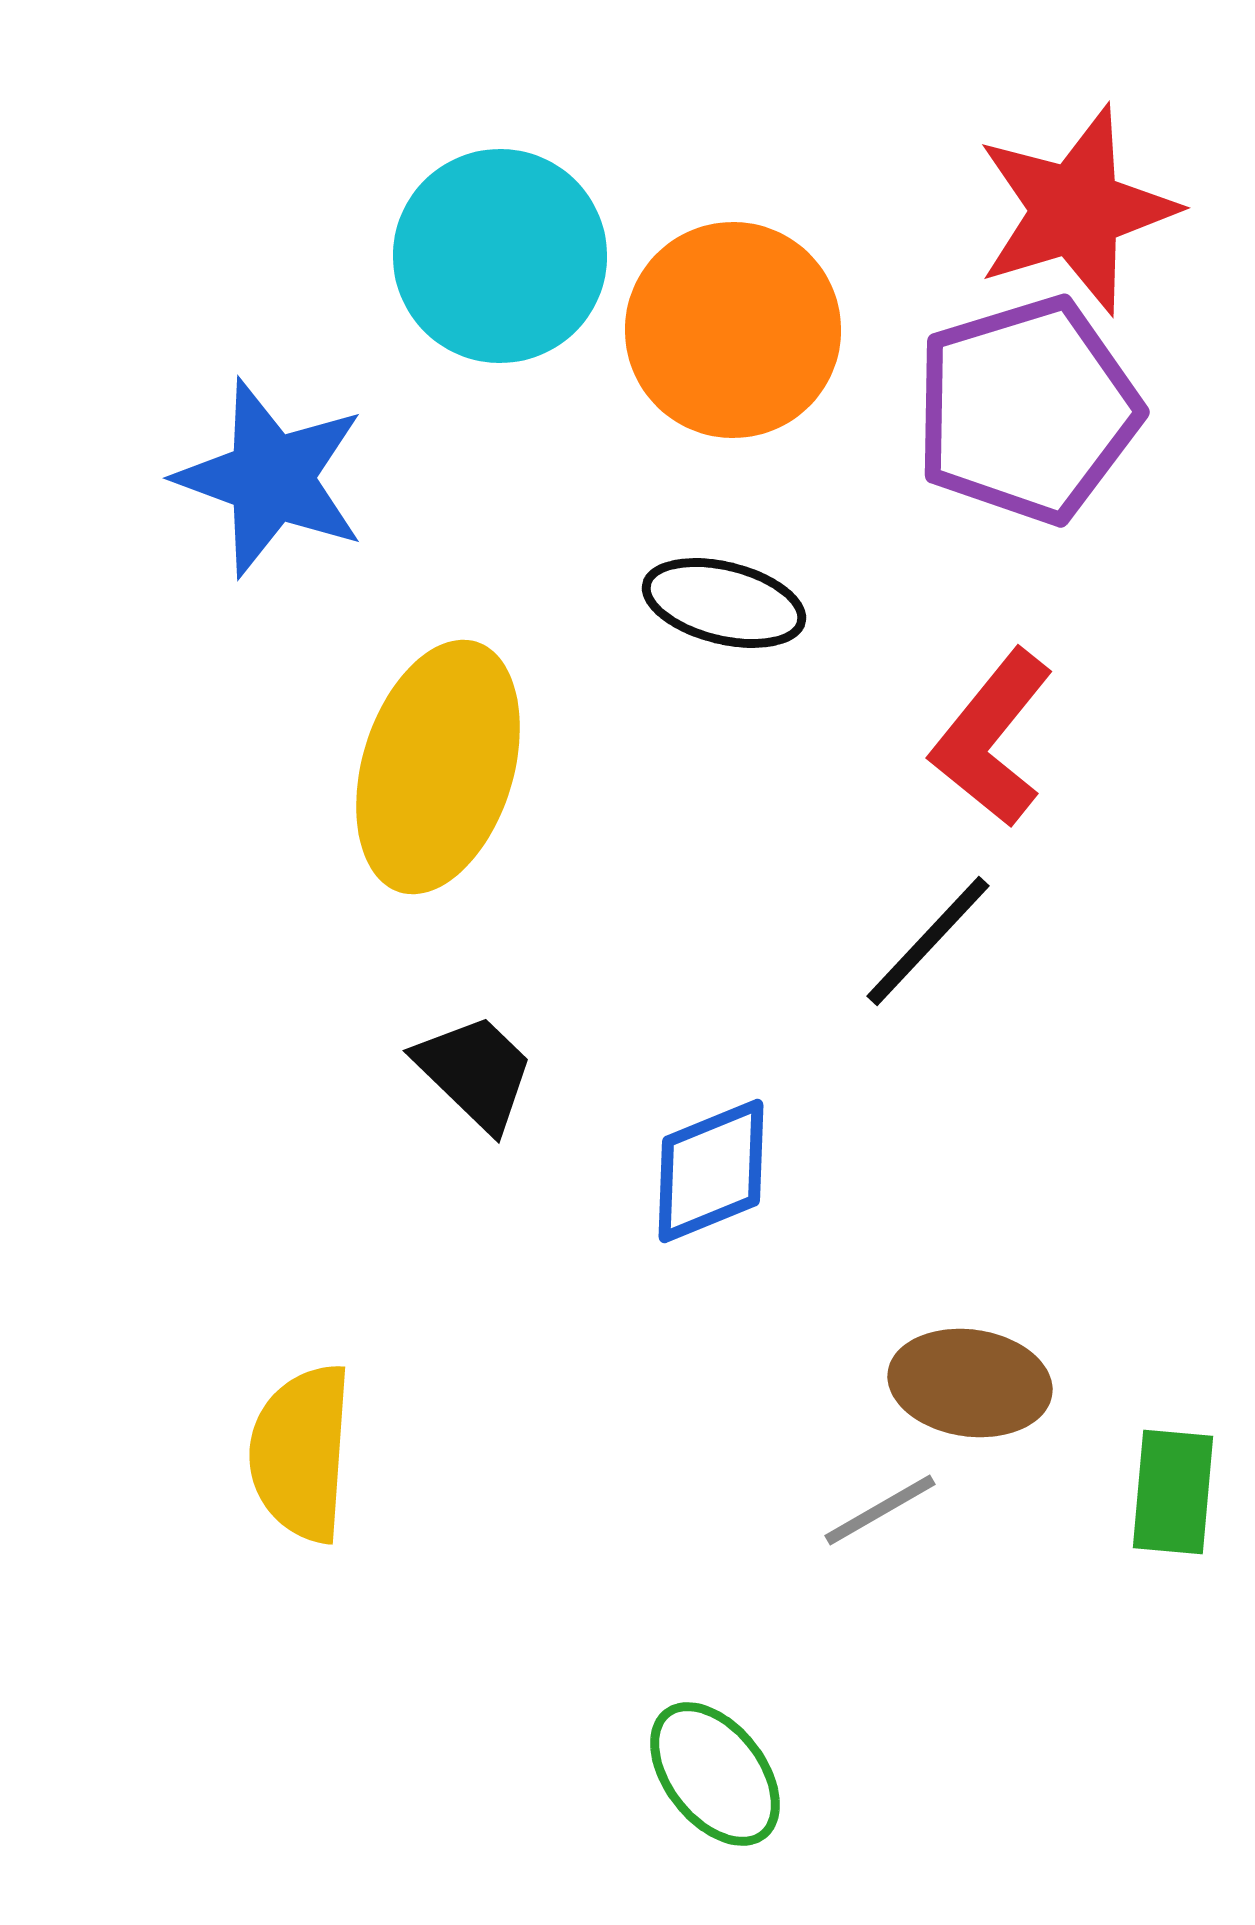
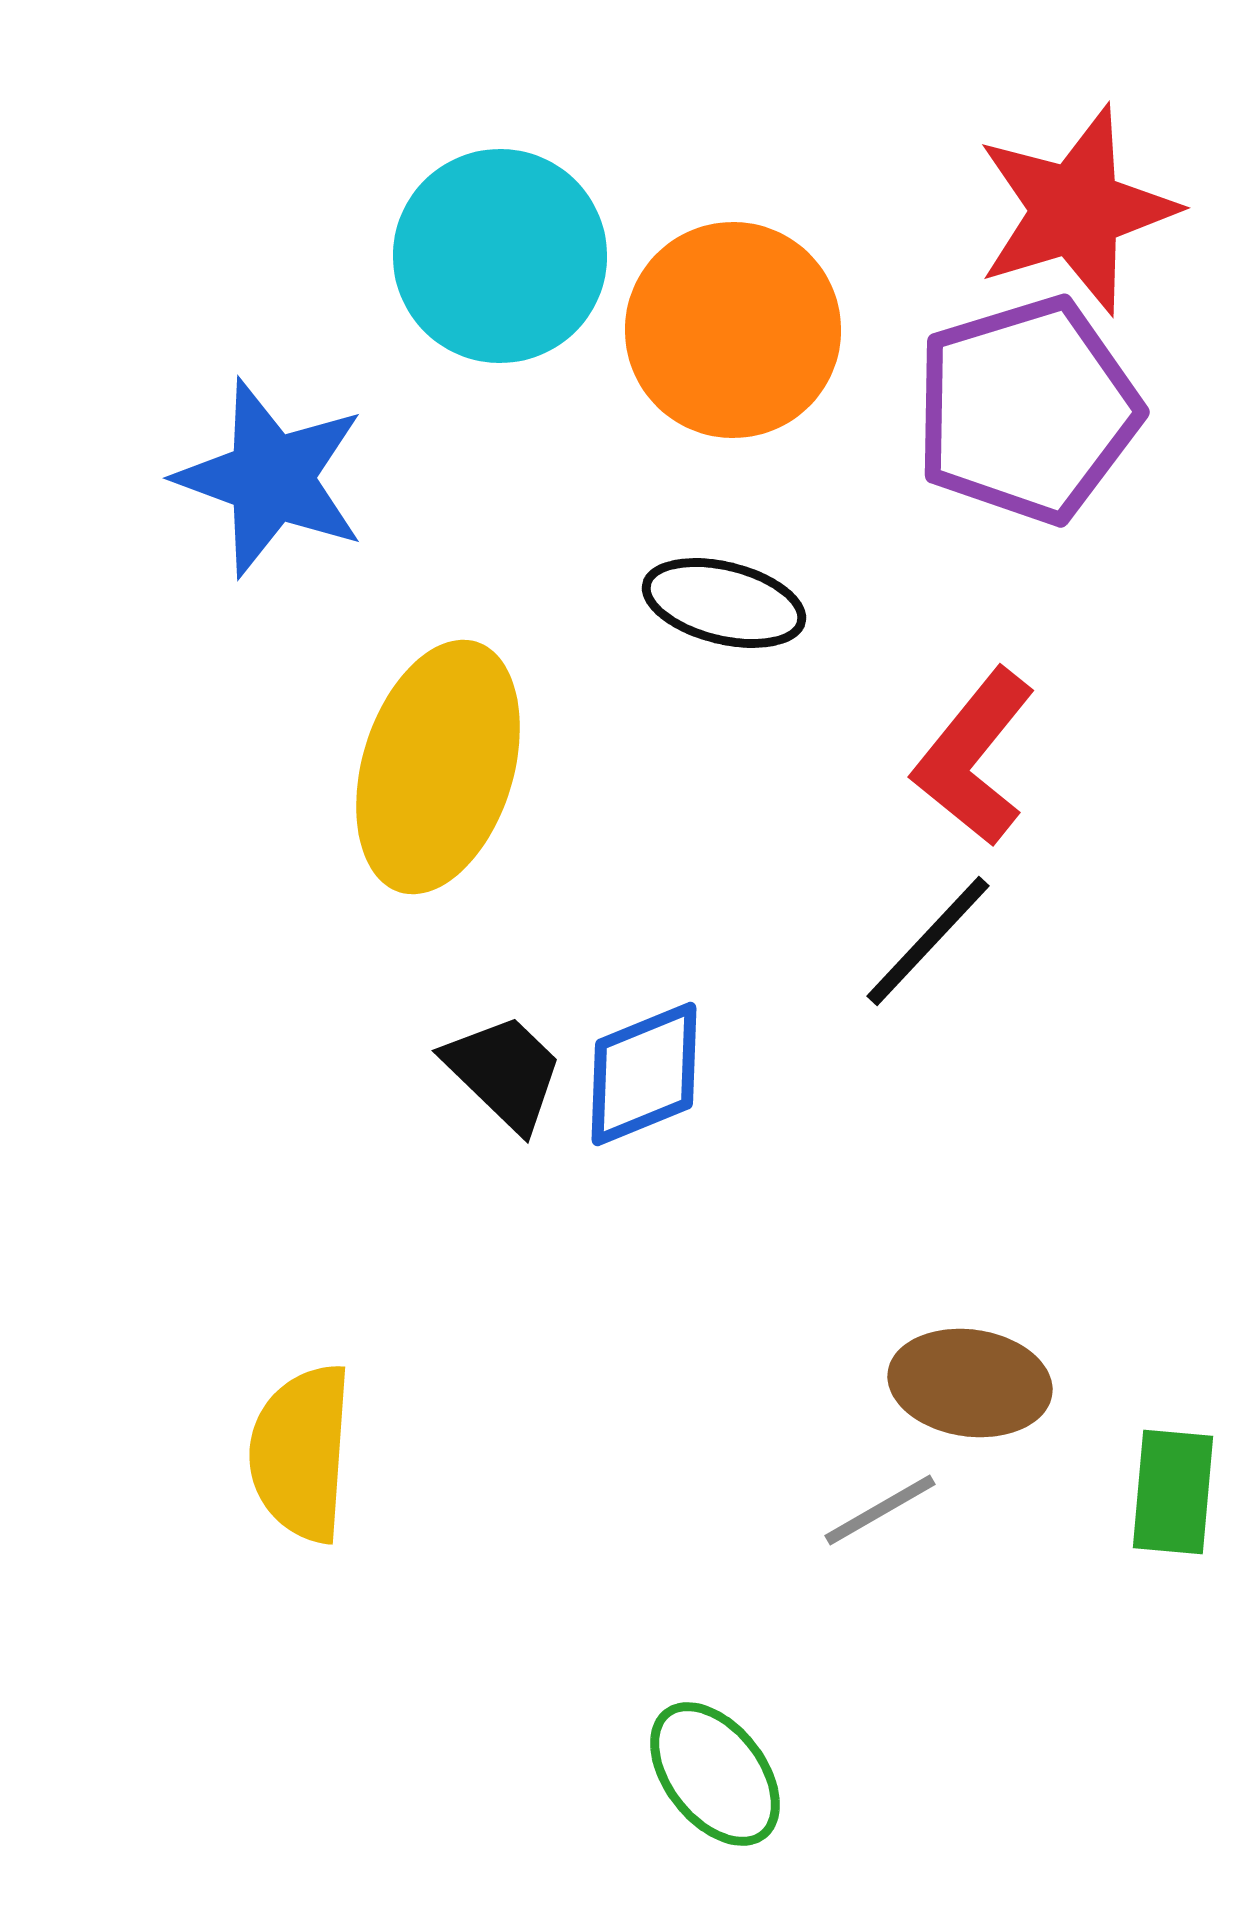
red L-shape: moved 18 px left, 19 px down
black trapezoid: moved 29 px right
blue diamond: moved 67 px left, 97 px up
